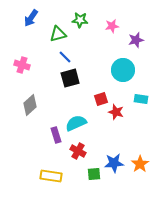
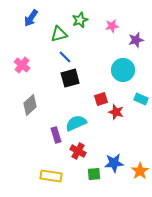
green star: rotated 28 degrees counterclockwise
green triangle: moved 1 px right
pink cross: rotated 21 degrees clockwise
cyan rectangle: rotated 16 degrees clockwise
orange star: moved 7 px down
